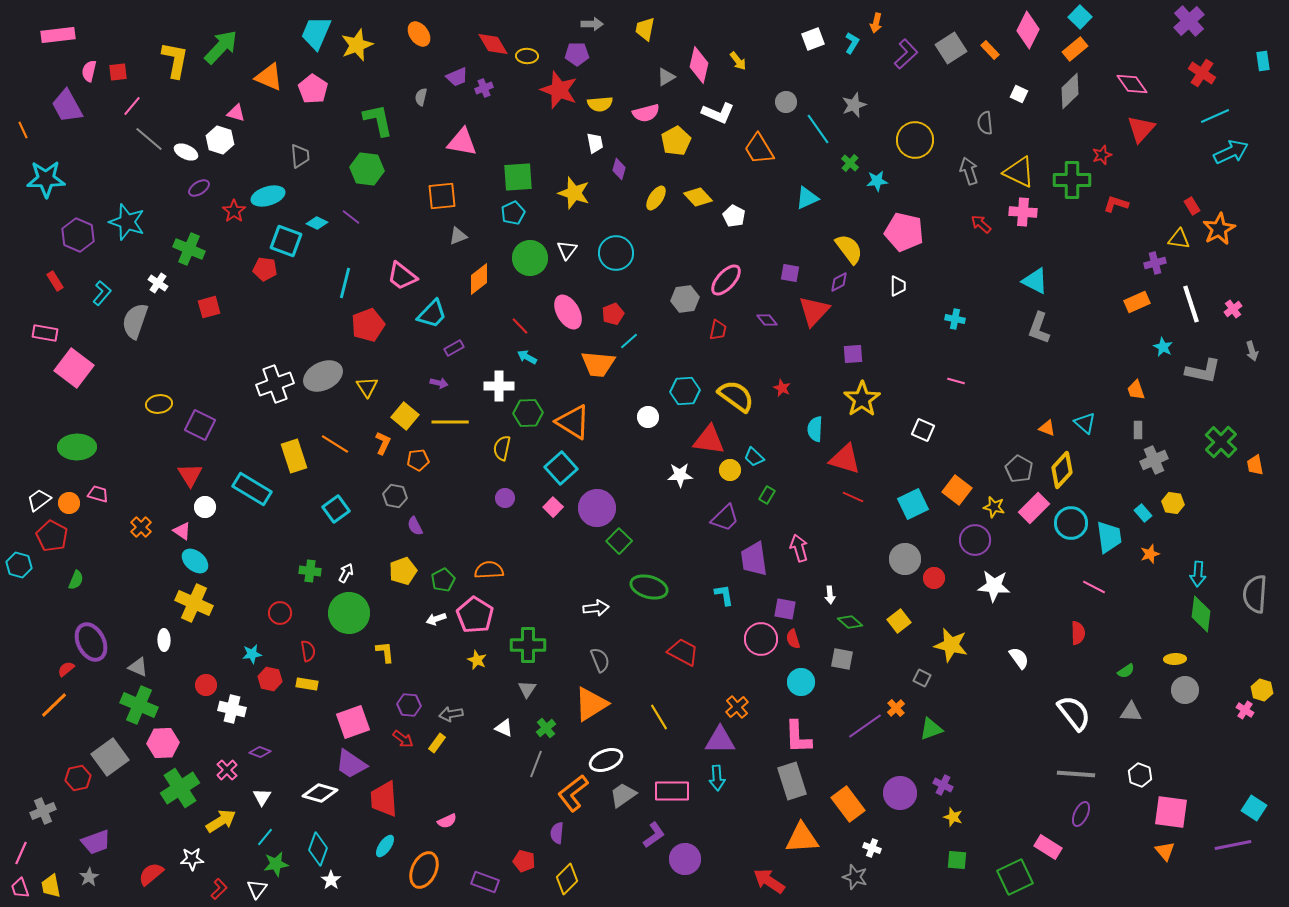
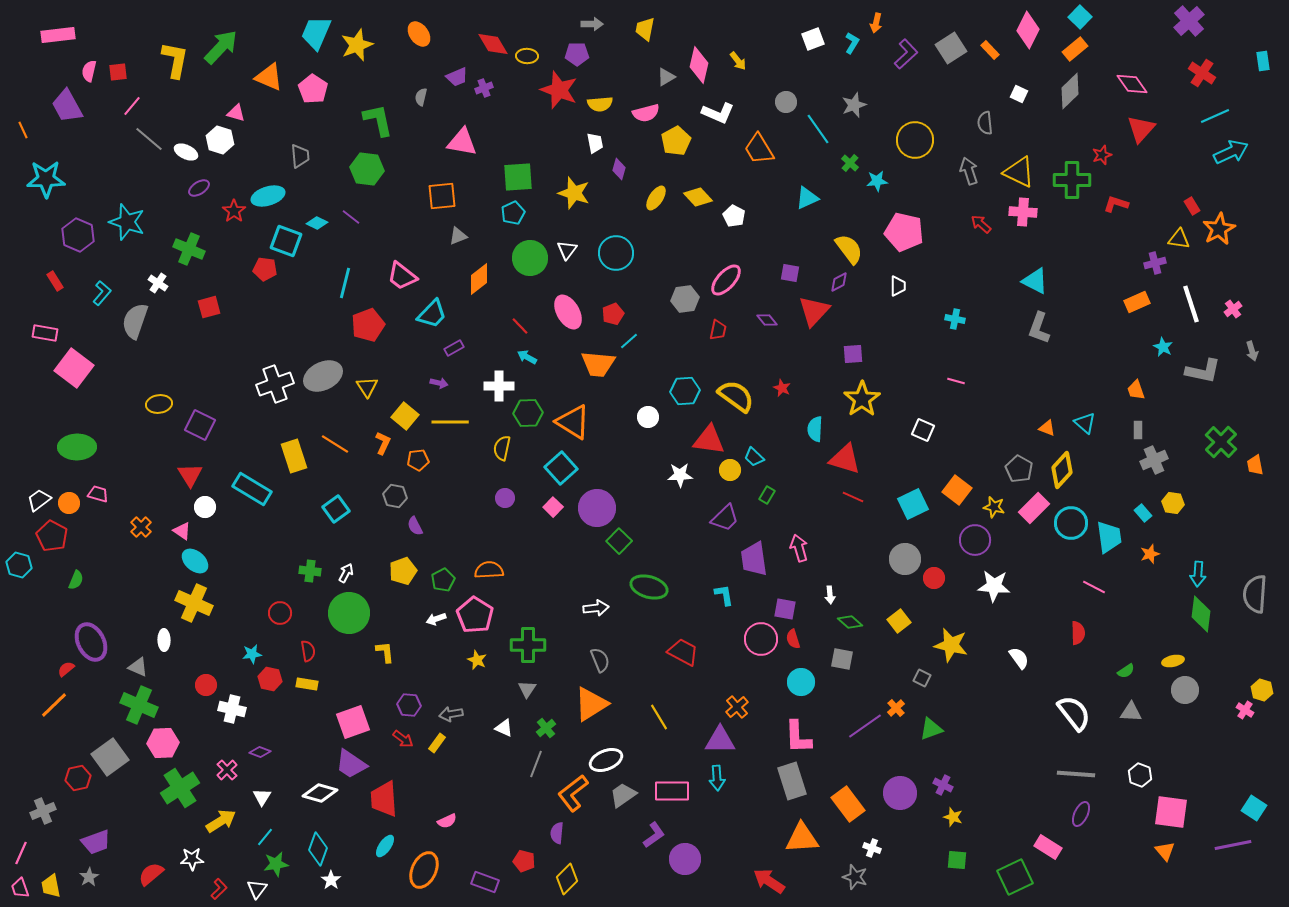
yellow ellipse at (1175, 659): moved 2 px left, 2 px down; rotated 10 degrees counterclockwise
